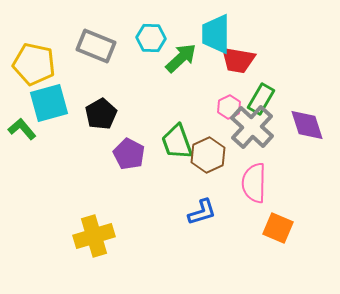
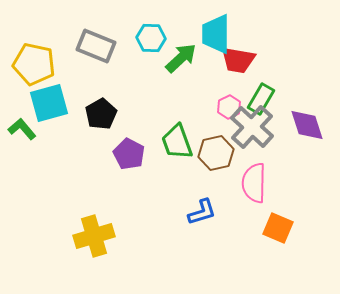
brown hexagon: moved 8 px right, 2 px up; rotated 12 degrees clockwise
